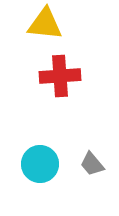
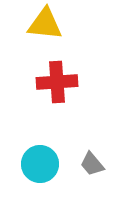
red cross: moved 3 px left, 6 px down
